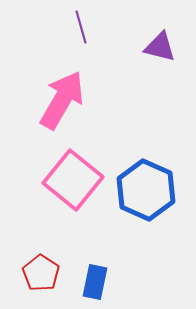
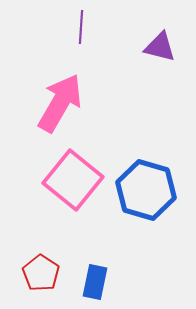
purple line: rotated 20 degrees clockwise
pink arrow: moved 2 px left, 3 px down
blue hexagon: rotated 8 degrees counterclockwise
